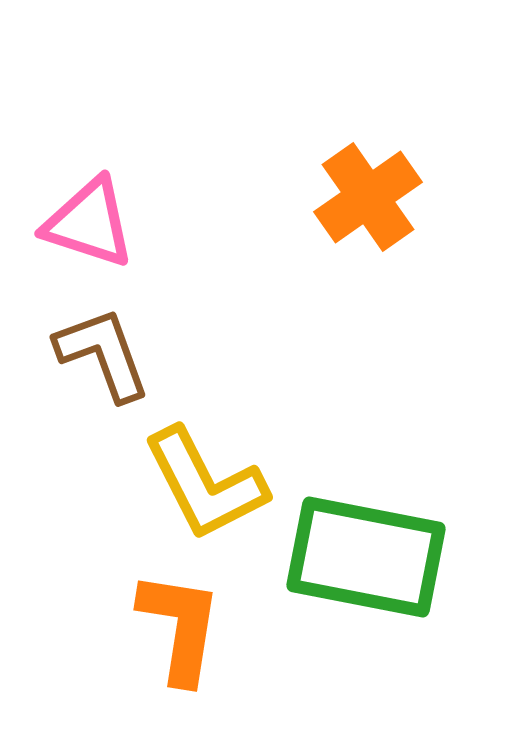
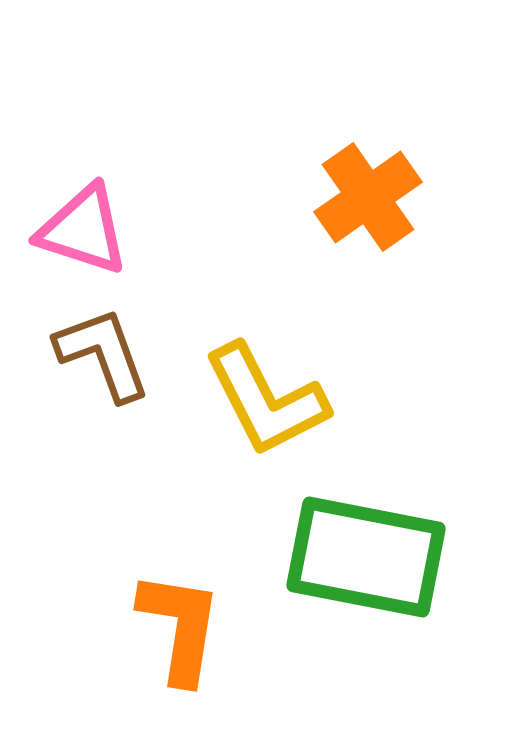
pink triangle: moved 6 px left, 7 px down
yellow L-shape: moved 61 px right, 84 px up
